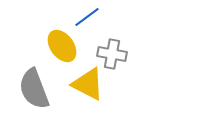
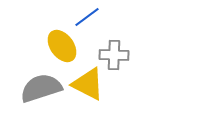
gray cross: moved 2 px right, 1 px down; rotated 8 degrees counterclockwise
gray semicircle: moved 7 px right, 1 px up; rotated 93 degrees clockwise
